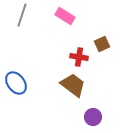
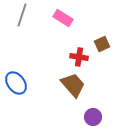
pink rectangle: moved 2 px left, 2 px down
brown trapezoid: rotated 12 degrees clockwise
